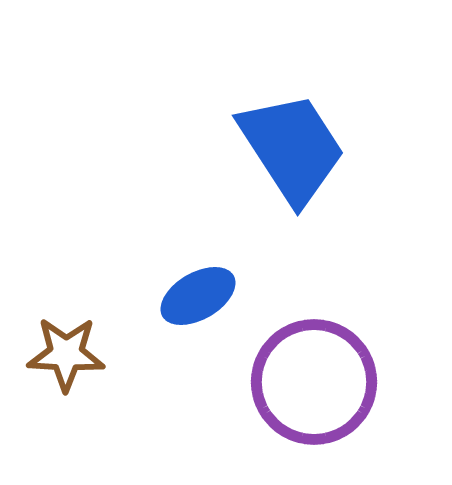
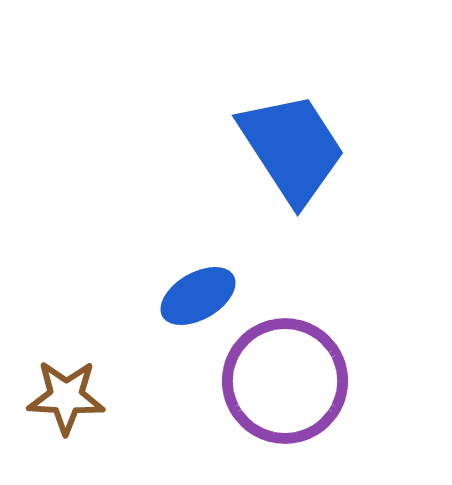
brown star: moved 43 px down
purple circle: moved 29 px left, 1 px up
